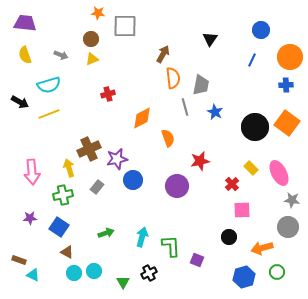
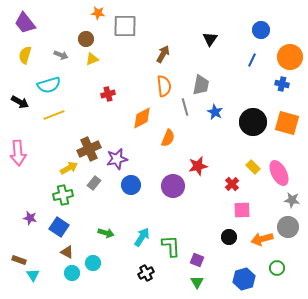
purple trapezoid at (25, 23): rotated 135 degrees counterclockwise
brown circle at (91, 39): moved 5 px left
yellow semicircle at (25, 55): rotated 36 degrees clockwise
orange semicircle at (173, 78): moved 9 px left, 8 px down
blue cross at (286, 85): moved 4 px left, 1 px up; rotated 16 degrees clockwise
yellow line at (49, 114): moved 5 px right, 1 px down
orange square at (287, 123): rotated 20 degrees counterclockwise
black circle at (255, 127): moved 2 px left, 5 px up
orange semicircle at (168, 138): rotated 42 degrees clockwise
red star at (200, 161): moved 2 px left, 5 px down
yellow arrow at (69, 168): rotated 78 degrees clockwise
yellow rectangle at (251, 168): moved 2 px right, 1 px up
pink arrow at (32, 172): moved 14 px left, 19 px up
blue circle at (133, 180): moved 2 px left, 5 px down
purple circle at (177, 186): moved 4 px left
gray rectangle at (97, 187): moved 3 px left, 4 px up
purple star at (30, 218): rotated 16 degrees clockwise
green arrow at (106, 233): rotated 35 degrees clockwise
cyan arrow at (142, 237): rotated 18 degrees clockwise
orange arrow at (262, 248): moved 9 px up
cyan circle at (94, 271): moved 1 px left, 8 px up
green circle at (277, 272): moved 4 px up
cyan circle at (74, 273): moved 2 px left
black cross at (149, 273): moved 3 px left
cyan triangle at (33, 275): rotated 32 degrees clockwise
blue hexagon at (244, 277): moved 2 px down
green triangle at (123, 282): moved 74 px right
